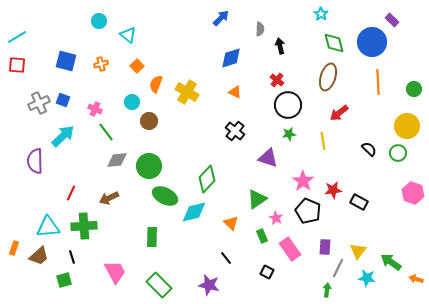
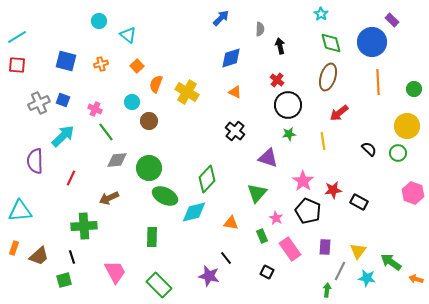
green diamond at (334, 43): moved 3 px left
green circle at (149, 166): moved 2 px down
red line at (71, 193): moved 15 px up
green triangle at (257, 199): moved 6 px up; rotated 15 degrees counterclockwise
orange triangle at (231, 223): rotated 35 degrees counterclockwise
cyan triangle at (48, 227): moved 28 px left, 16 px up
gray line at (338, 268): moved 2 px right, 3 px down
purple star at (209, 285): moved 9 px up
